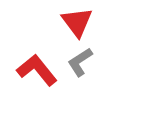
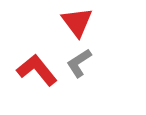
gray L-shape: moved 1 px left, 1 px down
